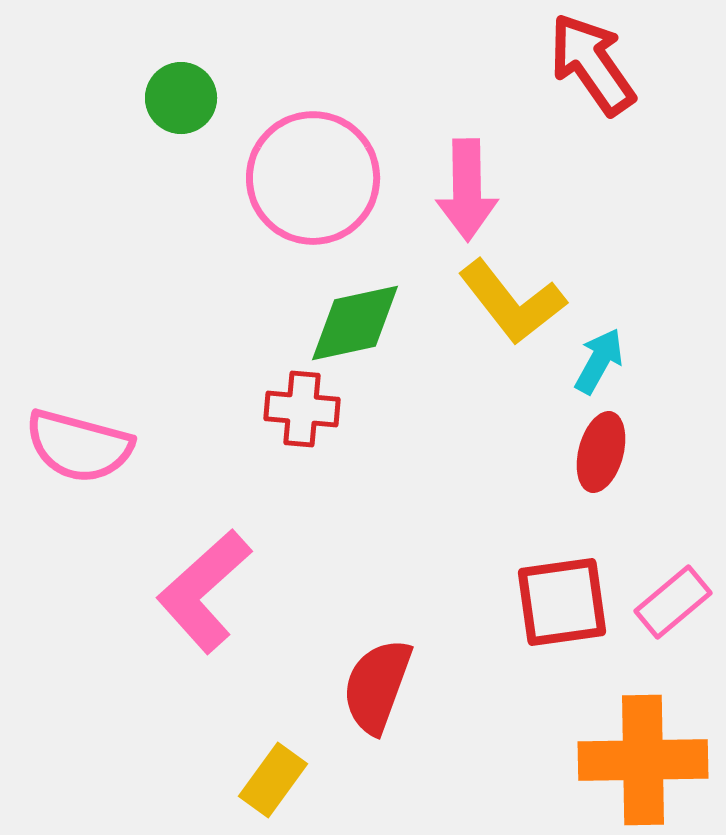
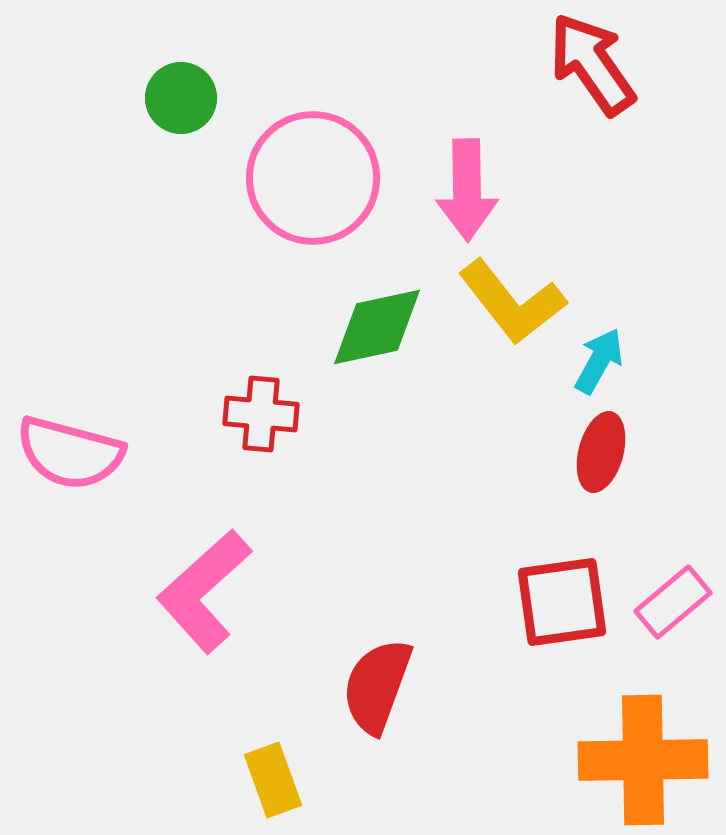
green diamond: moved 22 px right, 4 px down
red cross: moved 41 px left, 5 px down
pink semicircle: moved 9 px left, 7 px down
yellow rectangle: rotated 56 degrees counterclockwise
